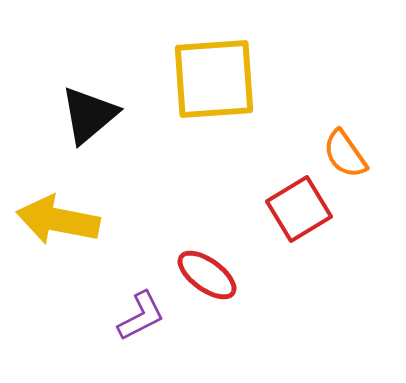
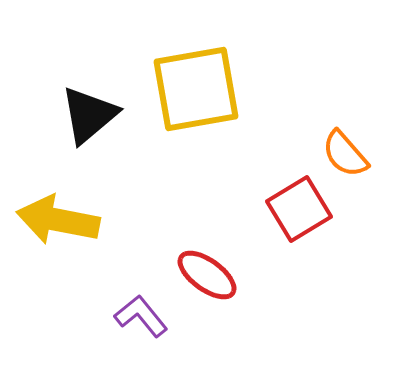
yellow square: moved 18 px left, 10 px down; rotated 6 degrees counterclockwise
orange semicircle: rotated 6 degrees counterclockwise
purple L-shape: rotated 102 degrees counterclockwise
